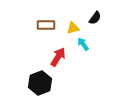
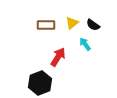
black semicircle: moved 2 px left, 7 px down; rotated 88 degrees clockwise
yellow triangle: moved 1 px left, 5 px up; rotated 24 degrees counterclockwise
cyan arrow: moved 2 px right
